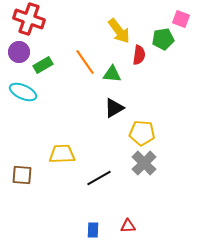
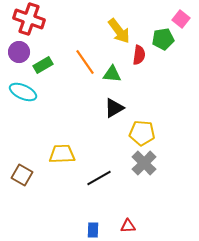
pink square: rotated 18 degrees clockwise
brown square: rotated 25 degrees clockwise
